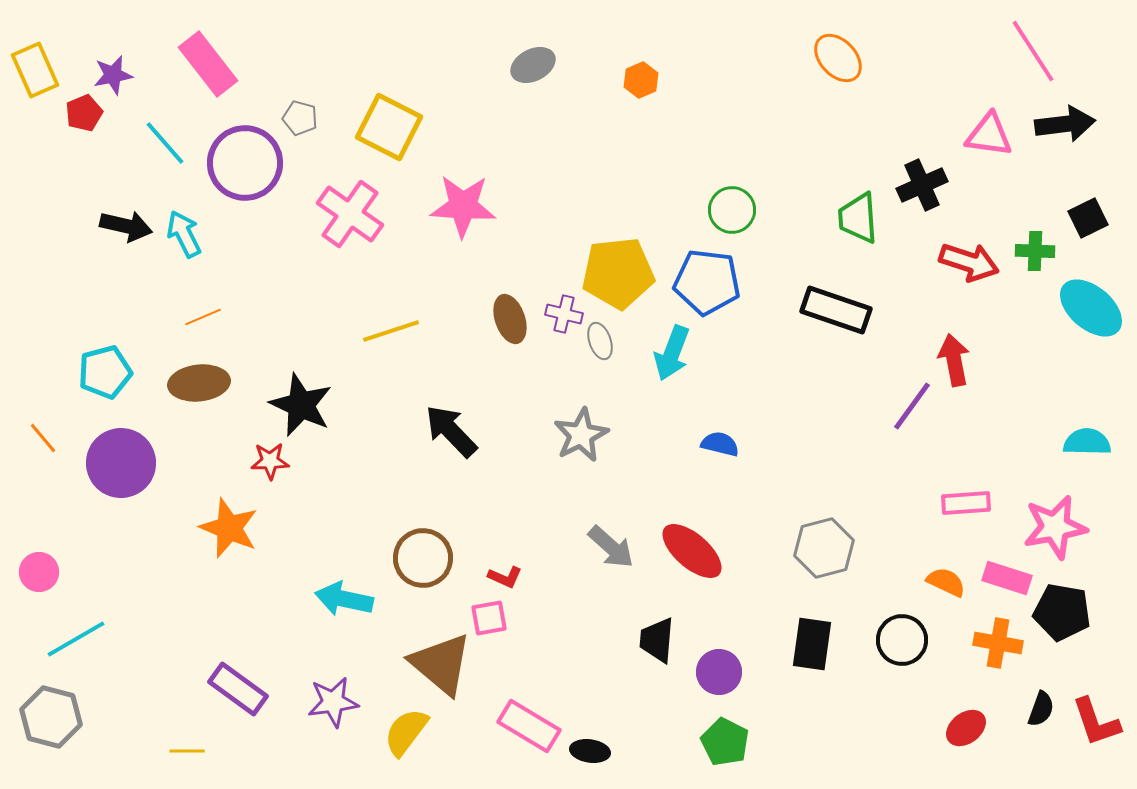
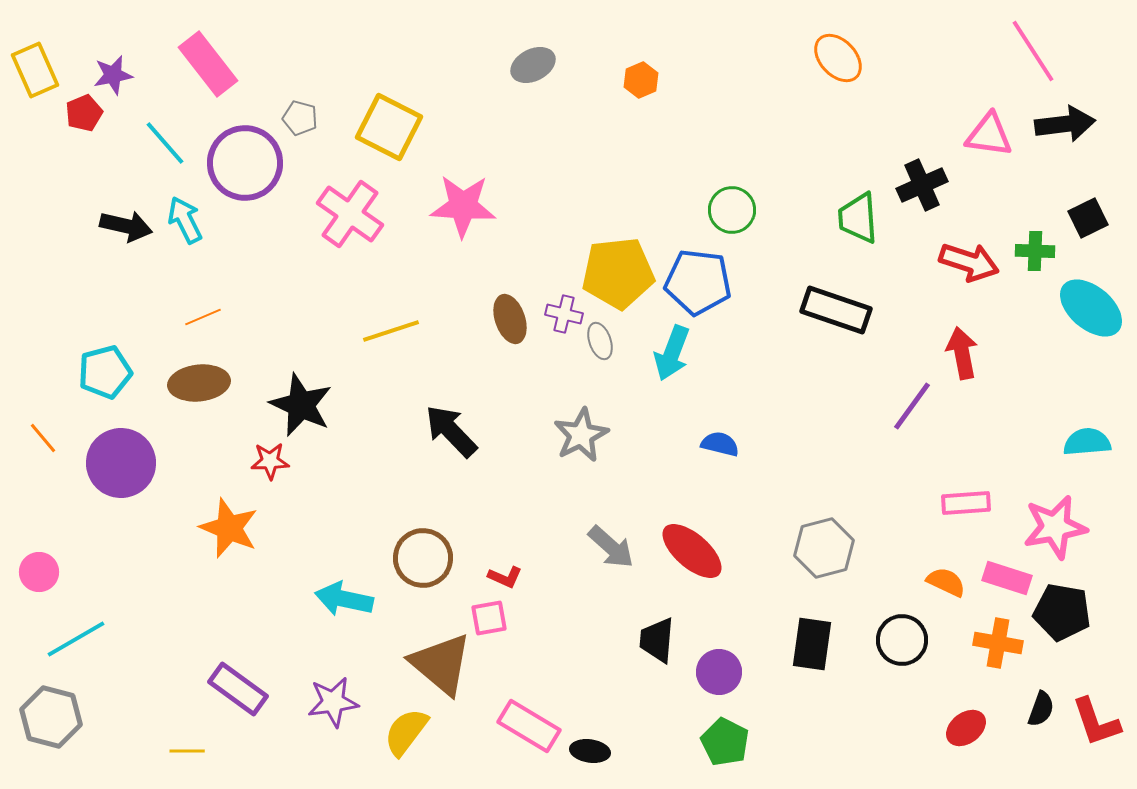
cyan arrow at (184, 234): moved 1 px right, 14 px up
blue pentagon at (707, 282): moved 9 px left
red arrow at (954, 360): moved 8 px right, 7 px up
cyan semicircle at (1087, 442): rotated 6 degrees counterclockwise
